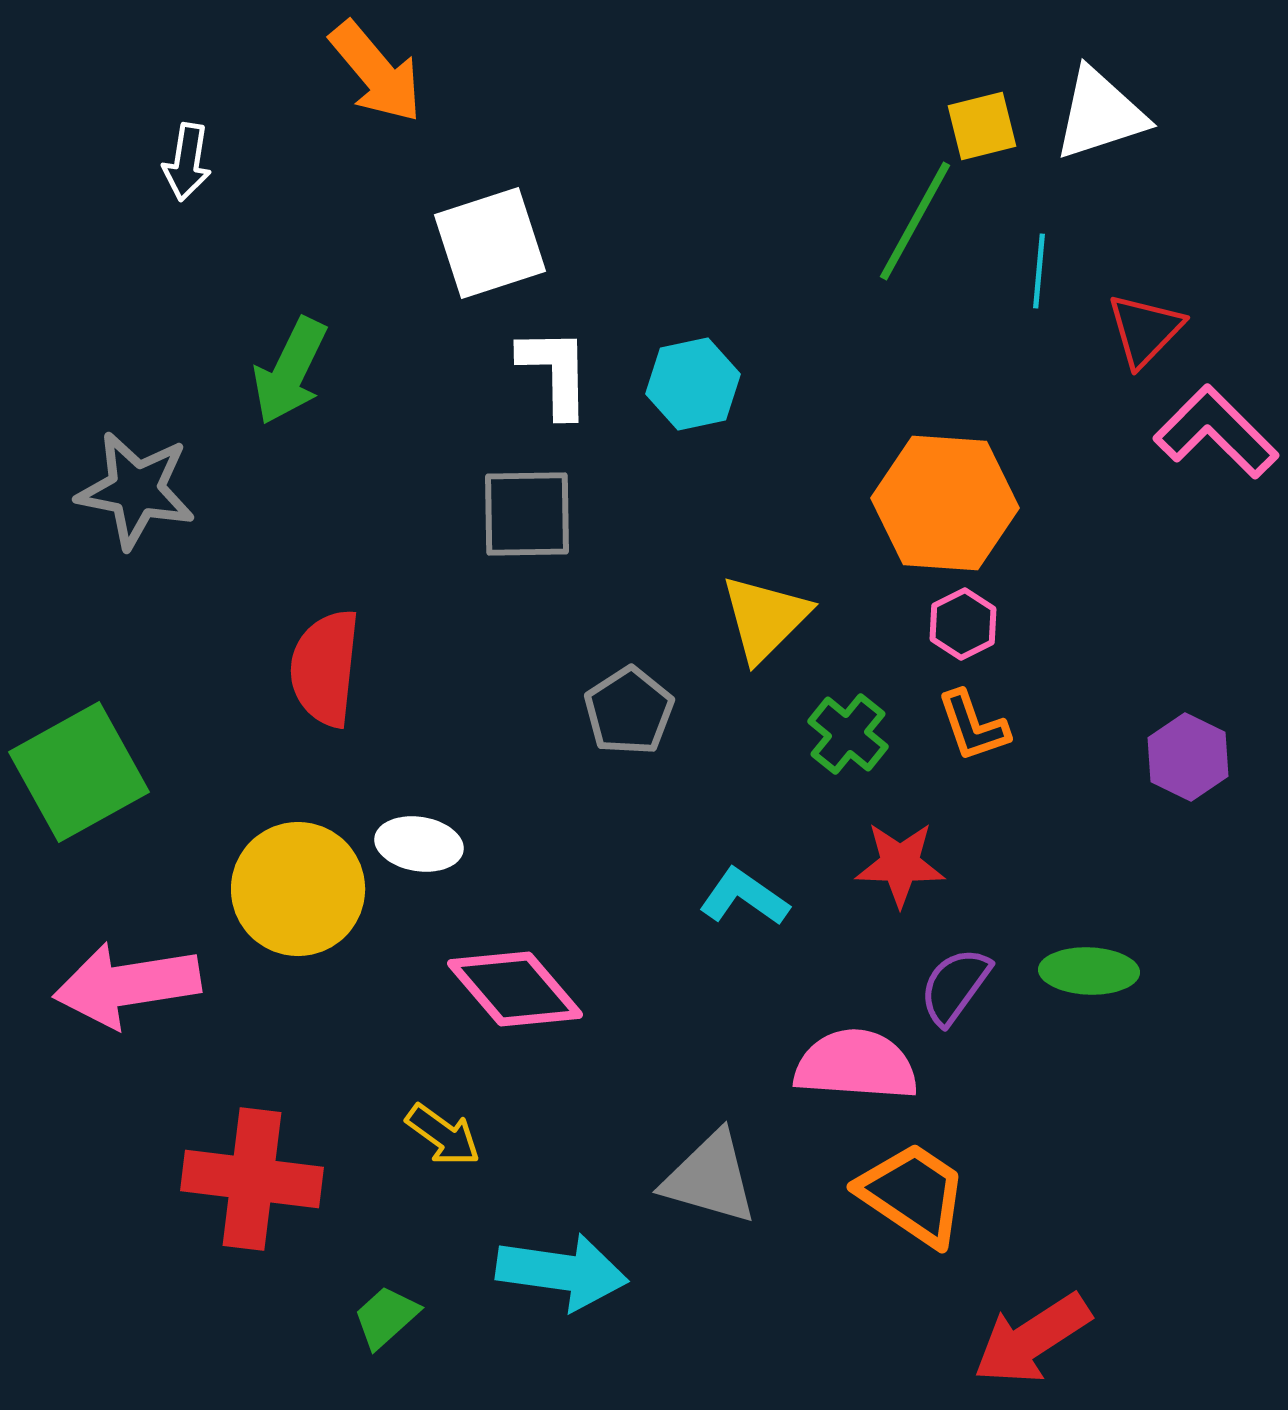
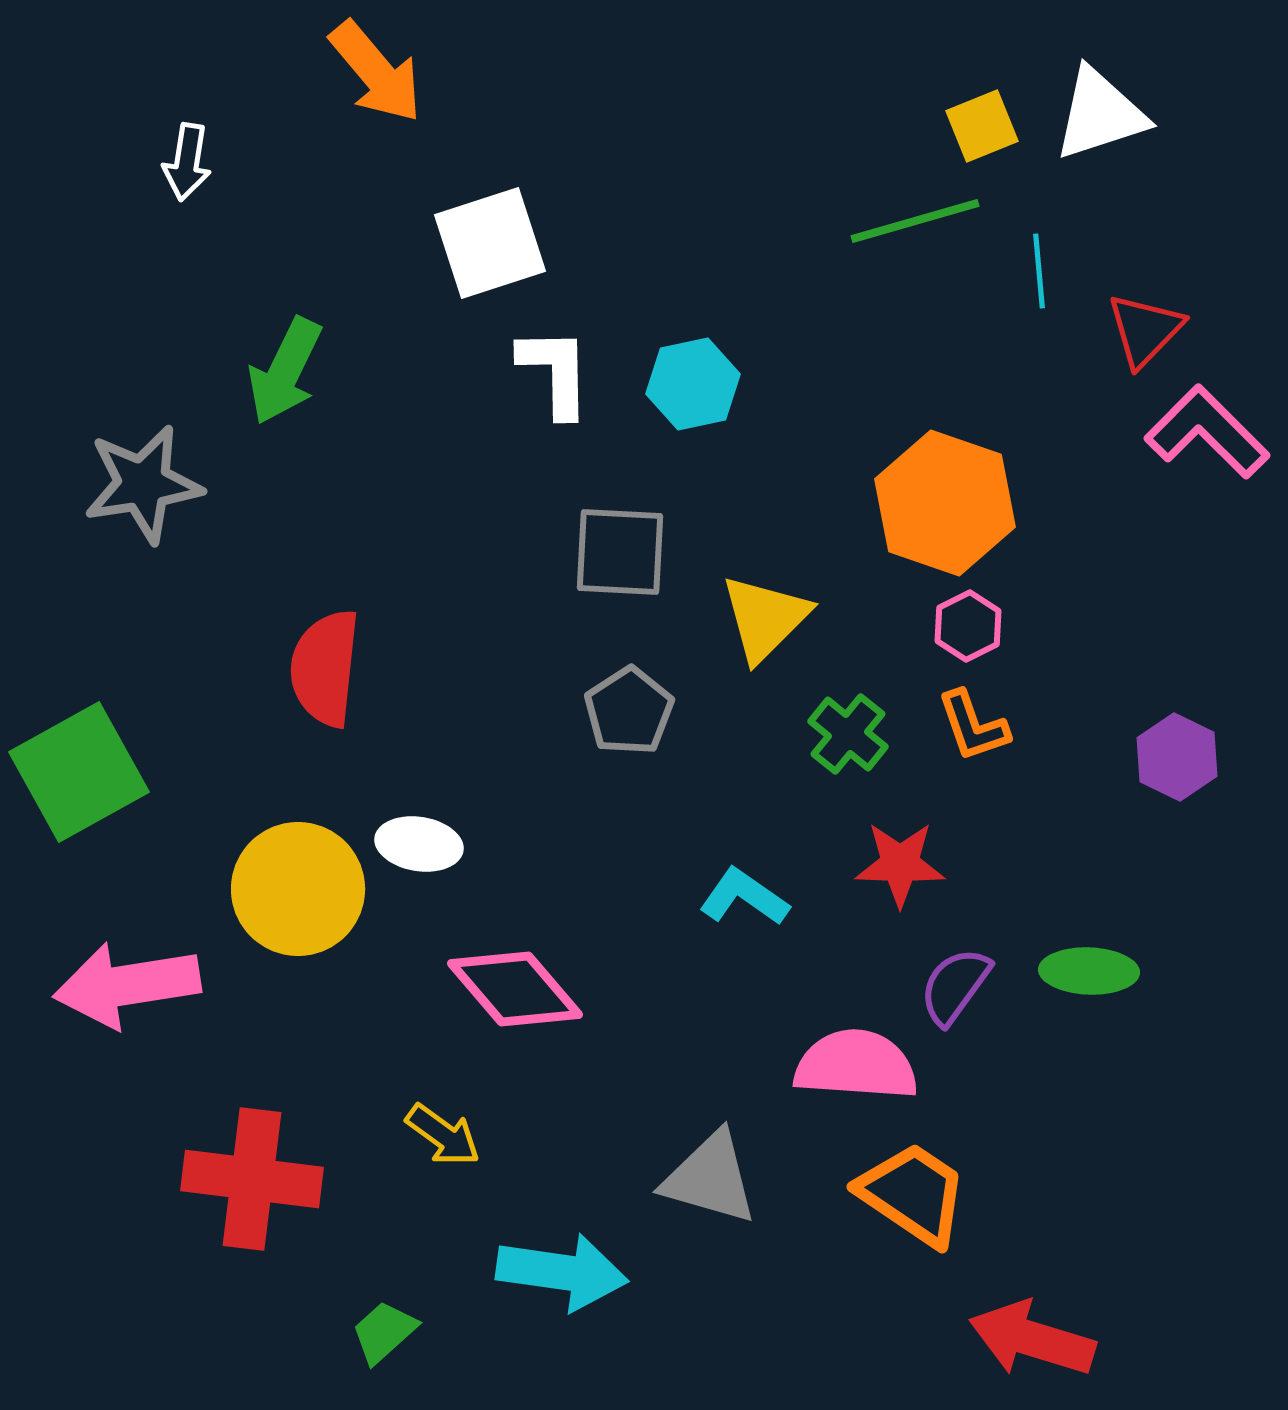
yellow square: rotated 8 degrees counterclockwise
green line: rotated 45 degrees clockwise
cyan line: rotated 10 degrees counterclockwise
green arrow: moved 5 px left
pink L-shape: moved 9 px left
gray star: moved 7 px right, 6 px up; rotated 20 degrees counterclockwise
orange hexagon: rotated 15 degrees clockwise
gray square: moved 93 px right, 38 px down; rotated 4 degrees clockwise
pink hexagon: moved 5 px right, 2 px down
purple hexagon: moved 11 px left
green trapezoid: moved 2 px left, 15 px down
red arrow: rotated 50 degrees clockwise
